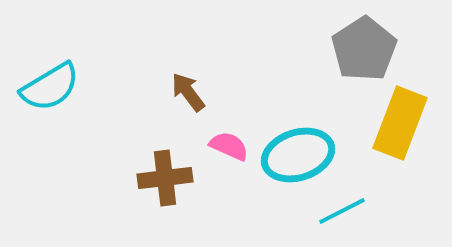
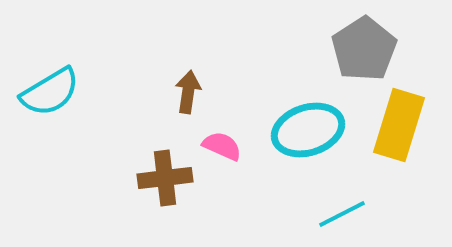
cyan semicircle: moved 5 px down
brown arrow: rotated 45 degrees clockwise
yellow rectangle: moved 1 px left, 2 px down; rotated 4 degrees counterclockwise
pink semicircle: moved 7 px left
cyan ellipse: moved 10 px right, 25 px up
cyan line: moved 3 px down
